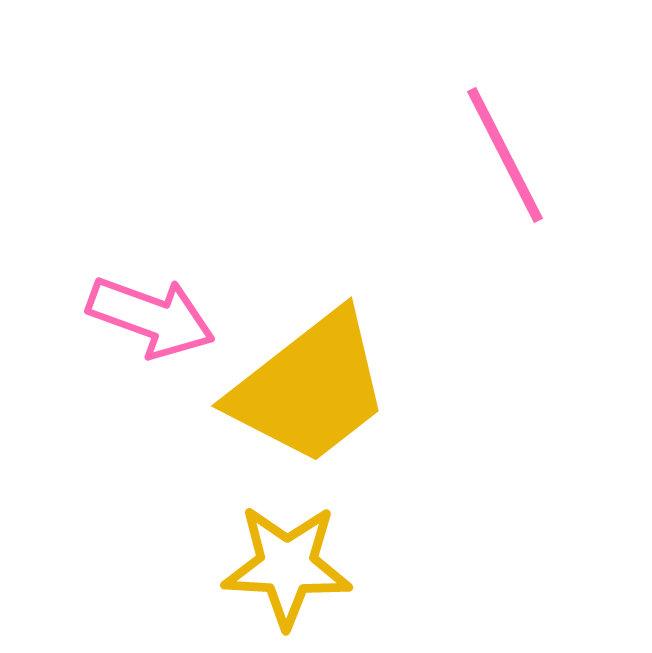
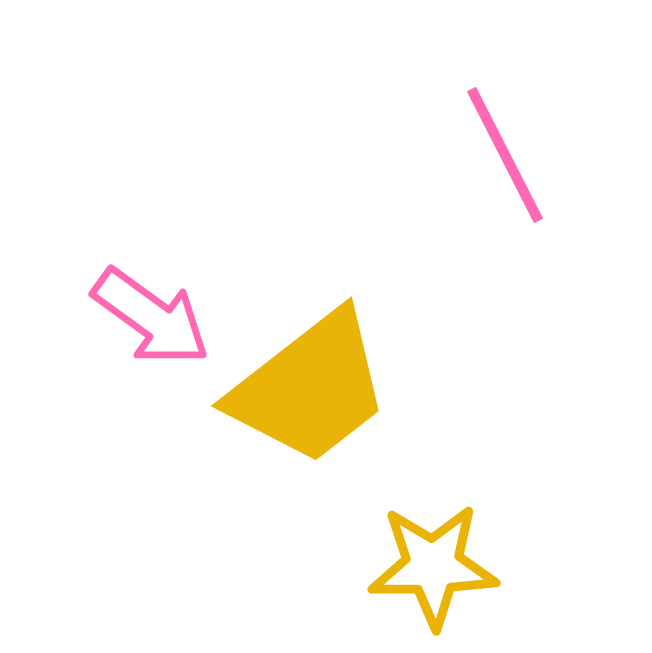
pink arrow: rotated 16 degrees clockwise
yellow star: moved 146 px right; rotated 4 degrees counterclockwise
